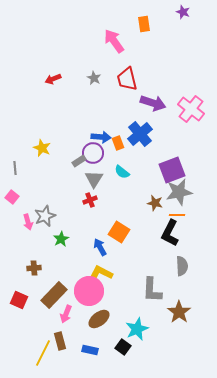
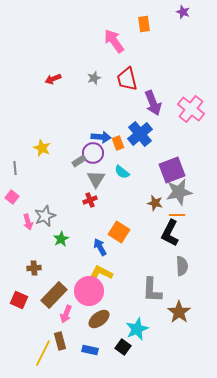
gray star at (94, 78): rotated 24 degrees clockwise
purple arrow at (153, 103): rotated 50 degrees clockwise
gray triangle at (94, 179): moved 2 px right
